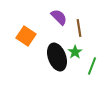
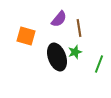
purple semicircle: moved 2 px down; rotated 84 degrees clockwise
orange square: rotated 18 degrees counterclockwise
green star: rotated 16 degrees clockwise
green line: moved 7 px right, 2 px up
